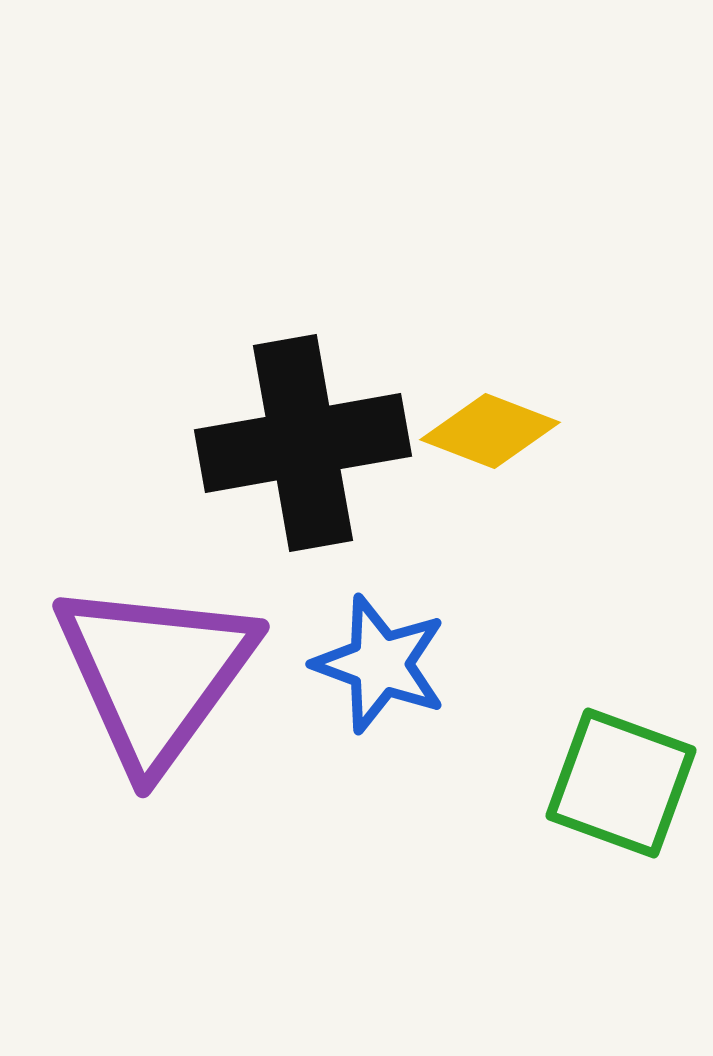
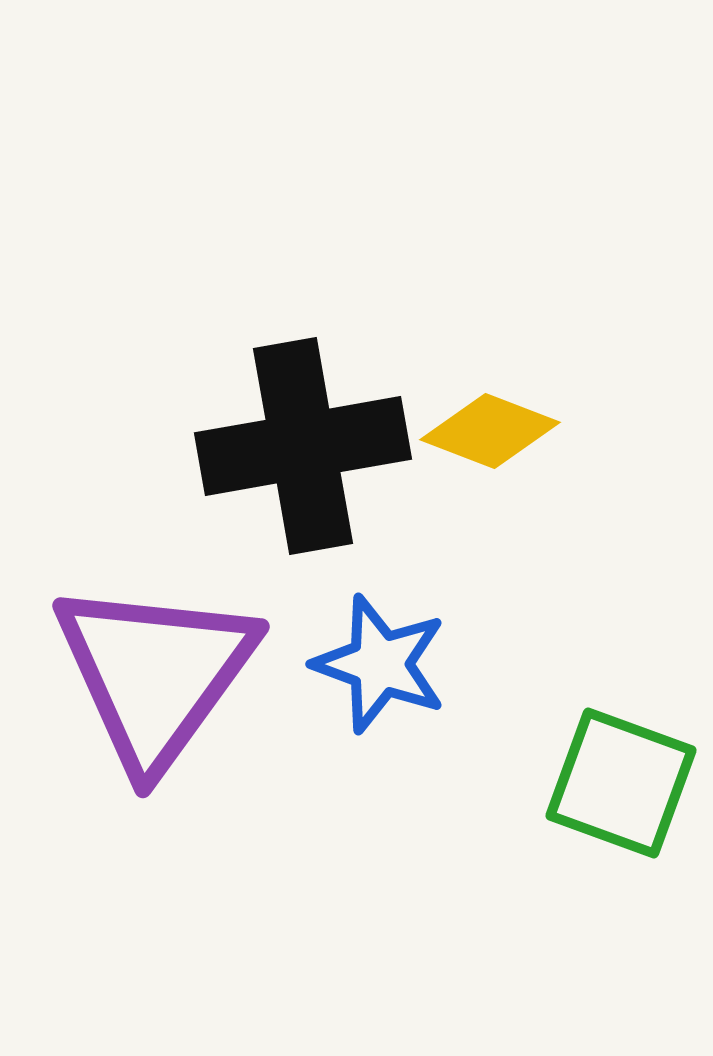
black cross: moved 3 px down
